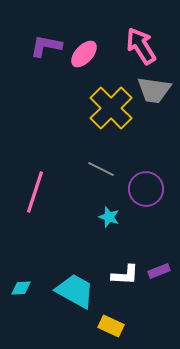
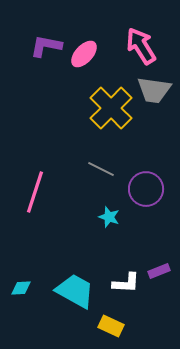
white L-shape: moved 1 px right, 8 px down
